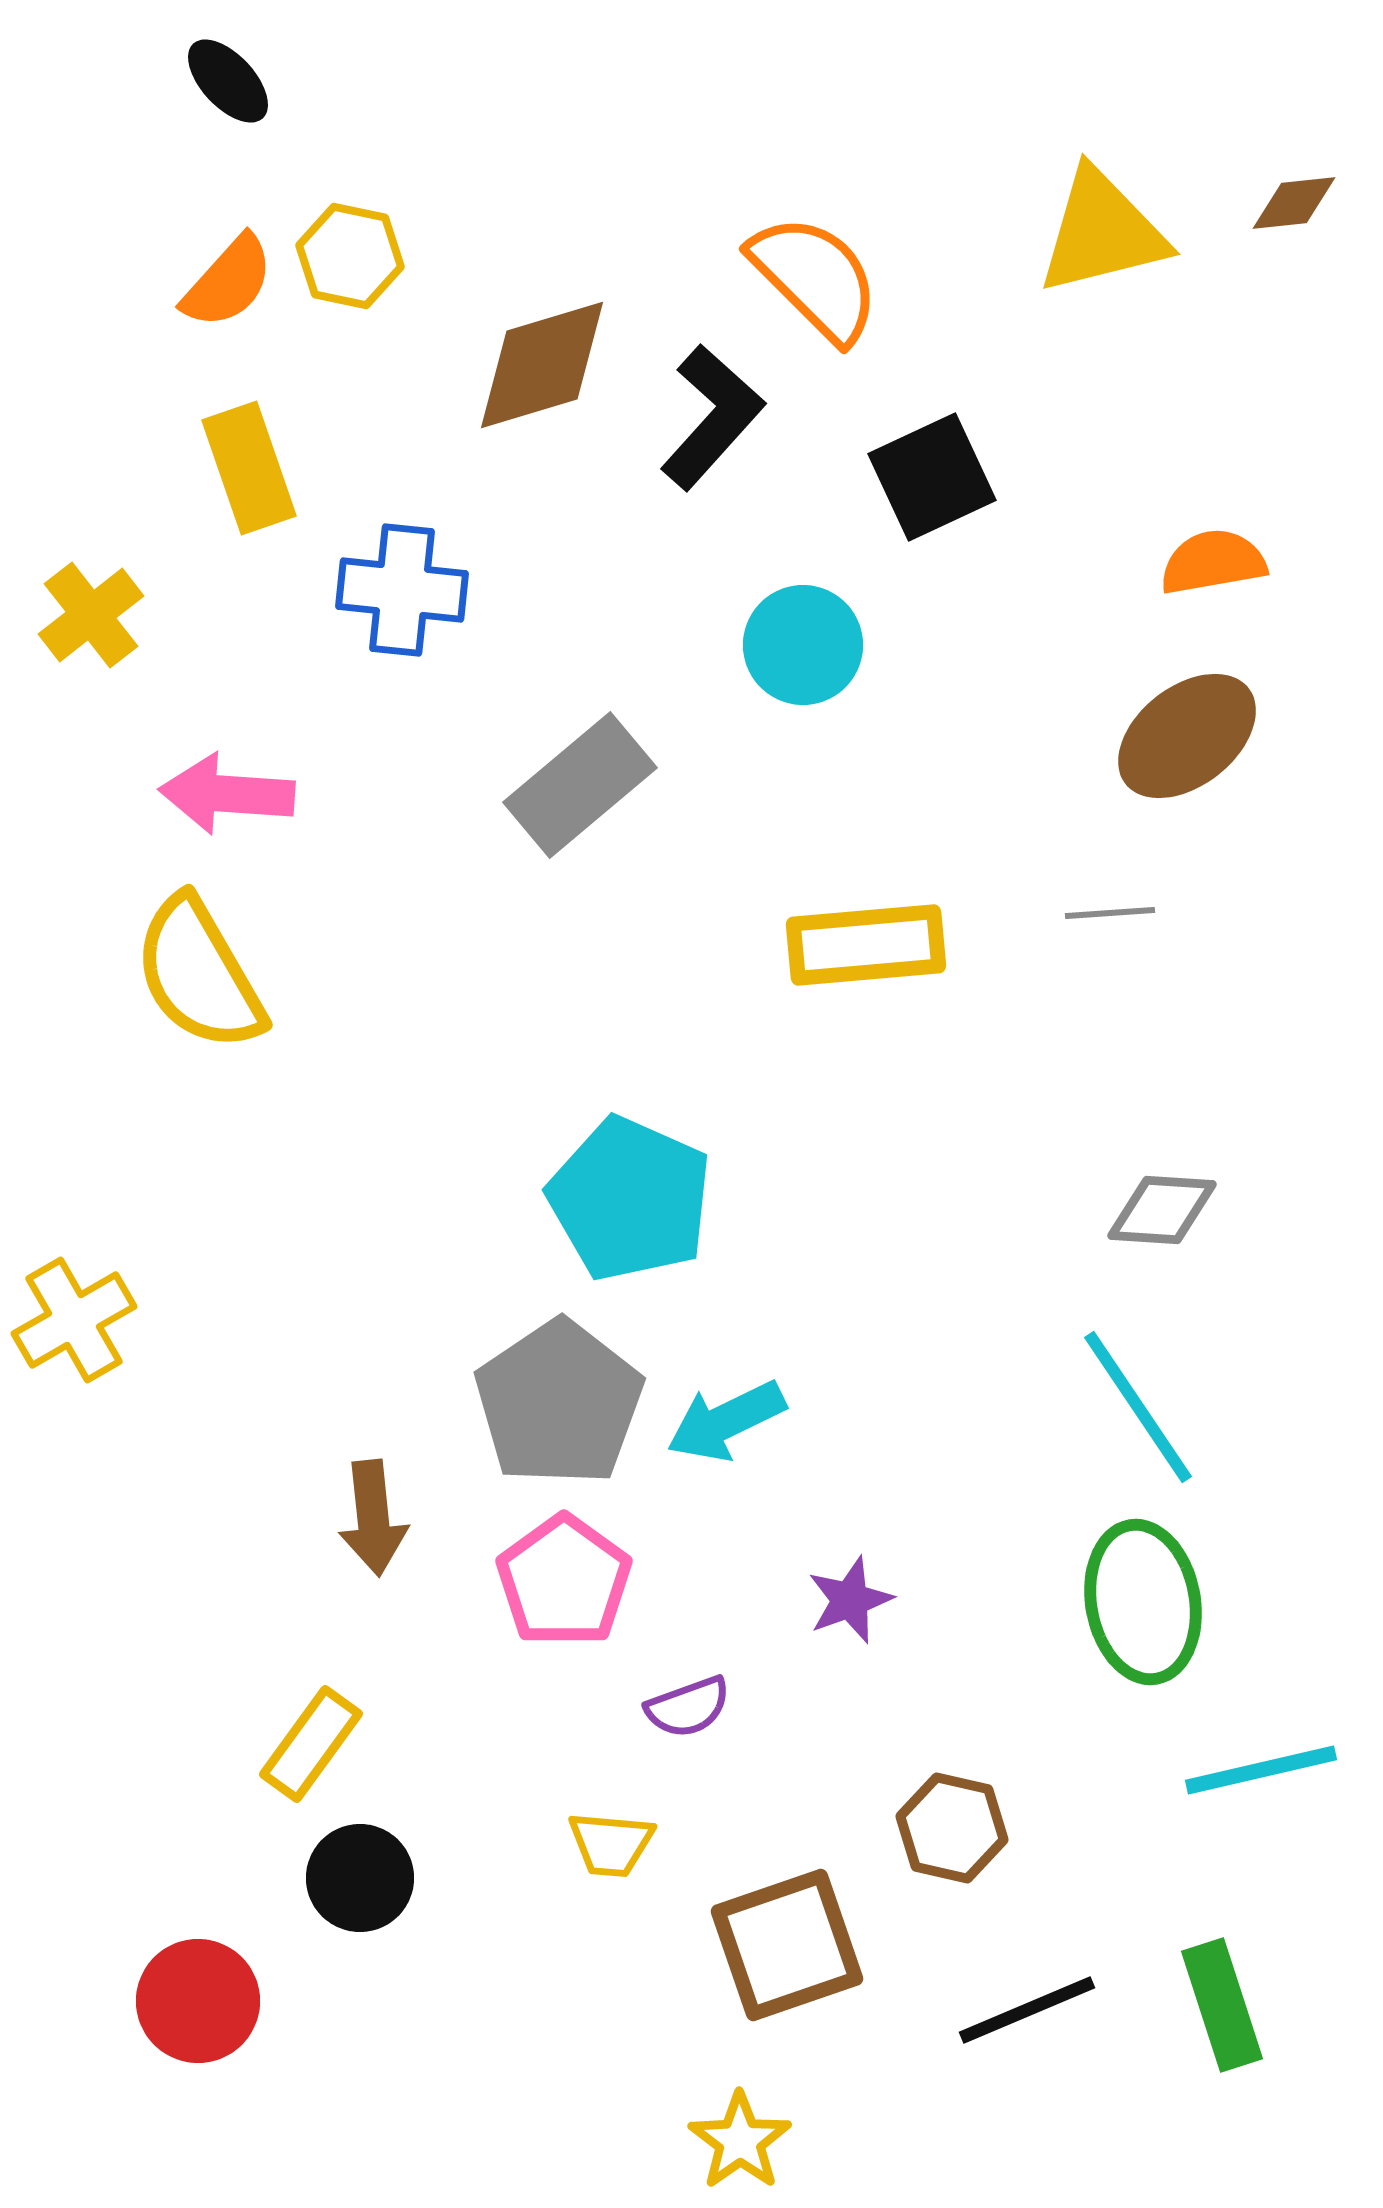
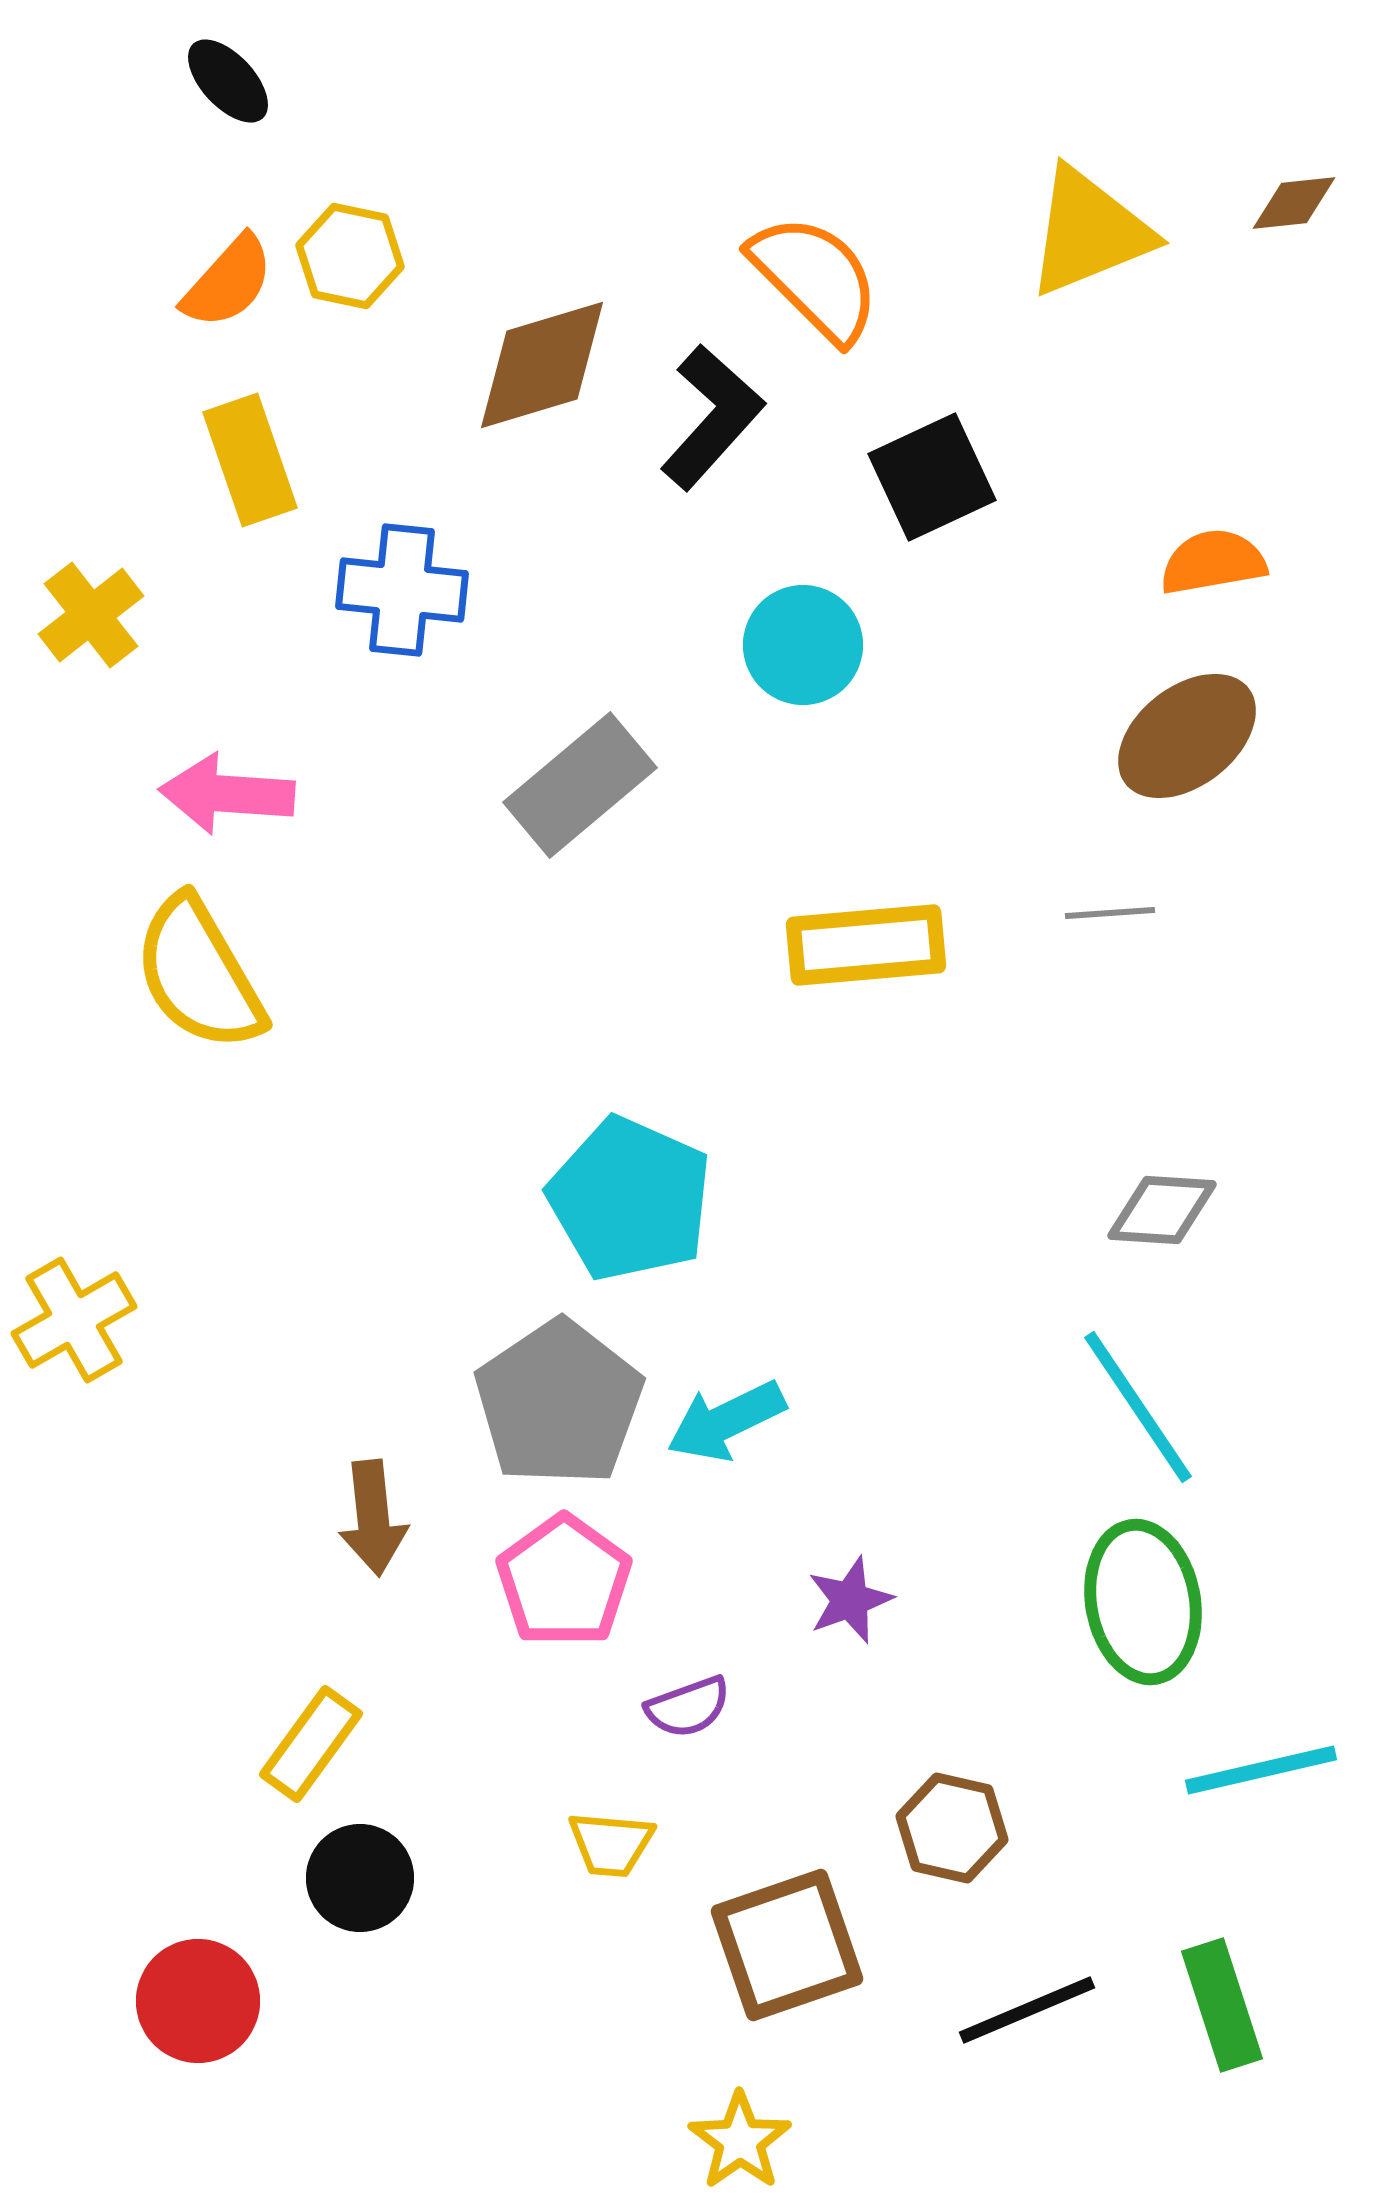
yellow triangle at (1102, 232): moved 13 px left; rotated 8 degrees counterclockwise
yellow rectangle at (249, 468): moved 1 px right, 8 px up
